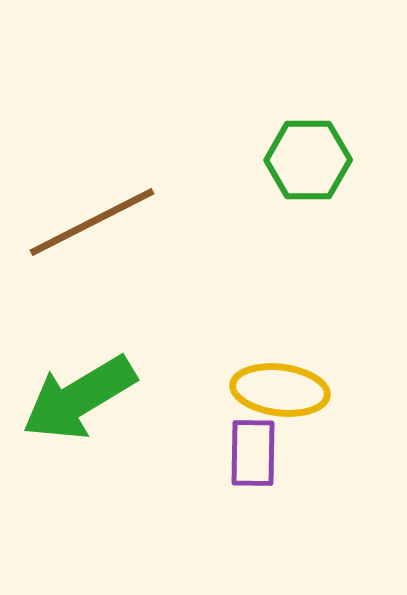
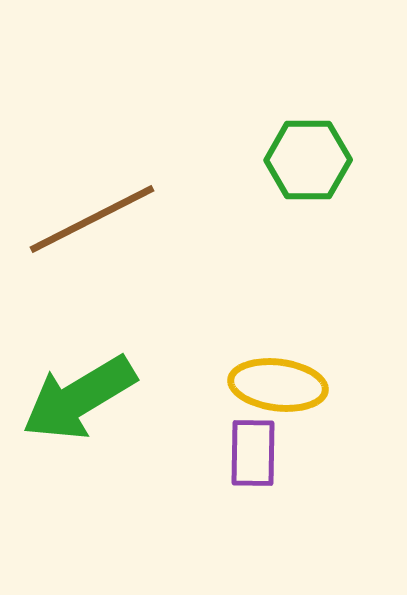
brown line: moved 3 px up
yellow ellipse: moved 2 px left, 5 px up
